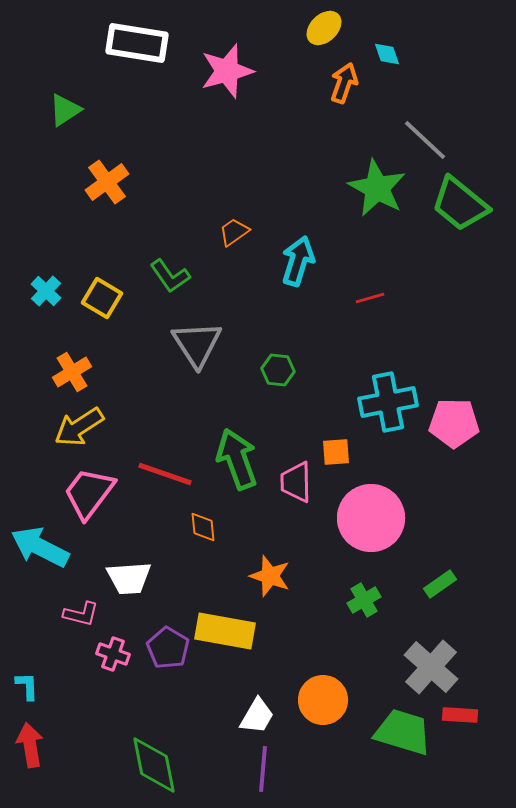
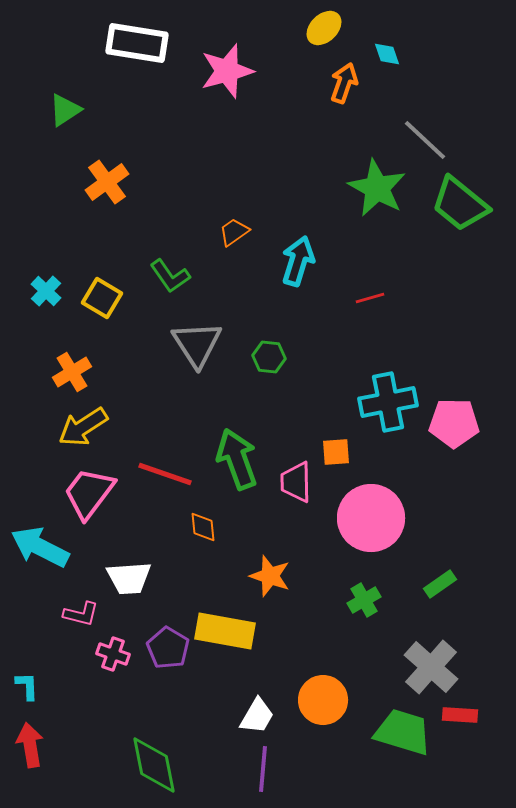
green hexagon at (278, 370): moved 9 px left, 13 px up
yellow arrow at (79, 427): moved 4 px right
